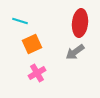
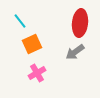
cyan line: rotated 35 degrees clockwise
